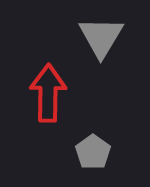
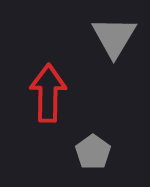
gray triangle: moved 13 px right
